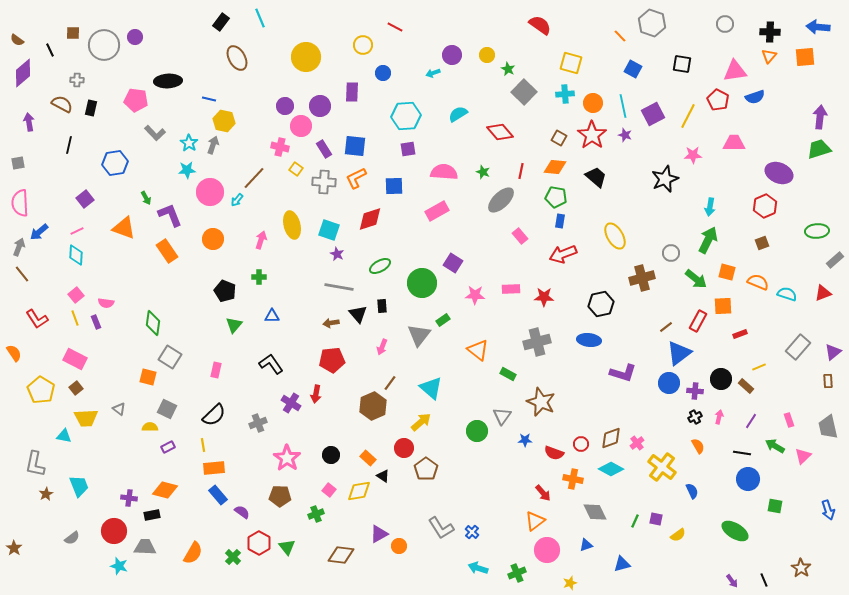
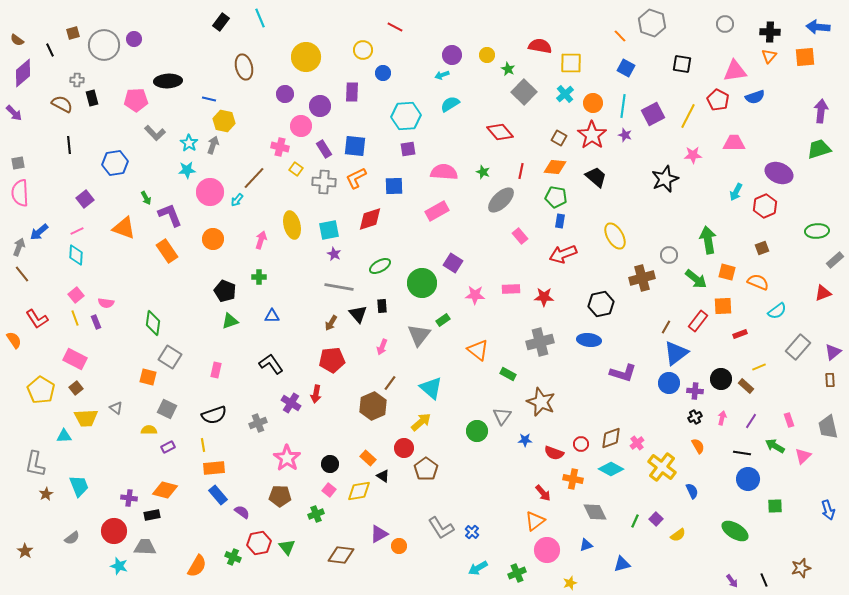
red semicircle at (540, 25): moved 21 px down; rotated 25 degrees counterclockwise
brown square at (73, 33): rotated 16 degrees counterclockwise
purple circle at (135, 37): moved 1 px left, 2 px down
yellow circle at (363, 45): moved 5 px down
brown ellipse at (237, 58): moved 7 px right, 9 px down; rotated 15 degrees clockwise
yellow square at (571, 63): rotated 15 degrees counterclockwise
blue square at (633, 69): moved 7 px left, 1 px up
cyan arrow at (433, 73): moved 9 px right, 2 px down
cyan cross at (565, 94): rotated 36 degrees counterclockwise
pink pentagon at (136, 100): rotated 10 degrees counterclockwise
purple circle at (285, 106): moved 12 px up
cyan line at (623, 106): rotated 20 degrees clockwise
black rectangle at (91, 108): moved 1 px right, 10 px up; rotated 28 degrees counterclockwise
cyan semicircle at (458, 114): moved 8 px left, 10 px up
purple arrow at (820, 117): moved 1 px right, 6 px up
purple arrow at (29, 122): moved 15 px left, 9 px up; rotated 144 degrees clockwise
black line at (69, 145): rotated 18 degrees counterclockwise
pink semicircle at (20, 203): moved 10 px up
cyan arrow at (710, 207): moved 26 px right, 15 px up; rotated 18 degrees clockwise
cyan square at (329, 230): rotated 30 degrees counterclockwise
green arrow at (708, 240): rotated 36 degrees counterclockwise
brown square at (762, 243): moved 5 px down
gray circle at (671, 253): moved 2 px left, 2 px down
purple star at (337, 254): moved 3 px left
cyan semicircle at (787, 294): moved 10 px left, 17 px down; rotated 126 degrees clockwise
red rectangle at (698, 321): rotated 10 degrees clockwise
brown arrow at (331, 323): rotated 49 degrees counterclockwise
green triangle at (234, 325): moved 4 px left, 4 px up; rotated 30 degrees clockwise
brown line at (666, 327): rotated 24 degrees counterclockwise
gray cross at (537, 342): moved 3 px right
orange semicircle at (14, 353): moved 13 px up
blue triangle at (679, 353): moved 3 px left
brown rectangle at (828, 381): moved 2 px right, 1 px up
gray triangle at (119, 409): moved 3 px left, 1 px up
black semicircle at (214, 415): rotated 25 degrees clockwise
pink arrow at (719, 417): moved 3 px right, 1 px down
yellow semicircle at (150, 427): moved 1 px left, 3 px down
cyan triangle at (64, 436): rotated 14 degrees counterclockwise
black circle at (331, 455): moved 1 px left, 9 px down
green square at (775, 506): rotated 14 degrees counterclockwise
purple square at (656, 519): rotated 32 degrees clockwise
red hexagon at (259, 543): rotated 20 degrees clockwise
brown star at (14, 548): moved 11 px right, 3 px down
orange semicircle at (193, 553): moved 4 px right, 13 px down
green cross at (233, 557): rotated 21 degrees counterclockwise
cyan arrow at (478, 568): rotated 48 degrees counterclockwise
brown star at (801, 568): rotated 24 degrees clockwise
